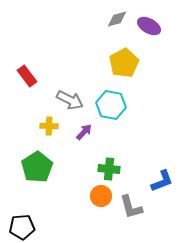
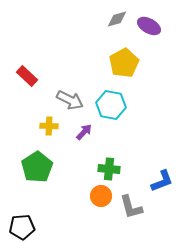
red rectangle: rotated 10 degrees counterclockwise
